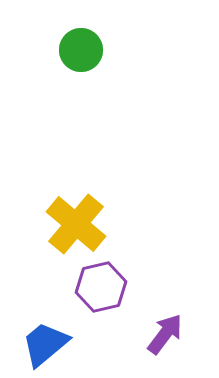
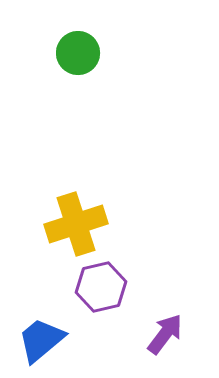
green circle: moved 3 px left, 3 px down
yellow cross: rotated 32 degrees clockwise
blue trapezoid: moved 4 px left, 4 px up
